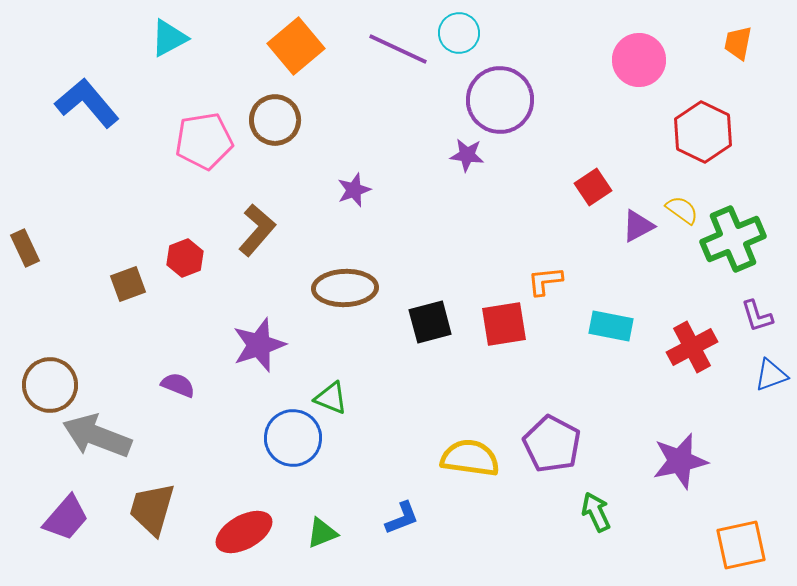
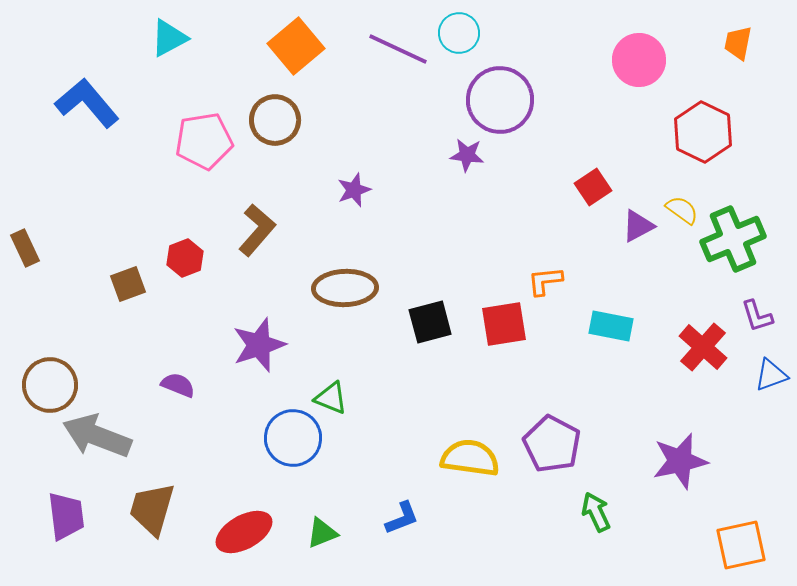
red cross at (692, 347): moved 11 px right; rotated 21 degrees counterclockwise
purple trapezoid at (66, 518): moved 2 px up; rotated 48 degrees counterclockwise
